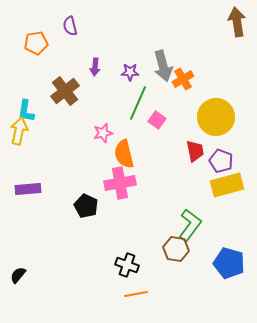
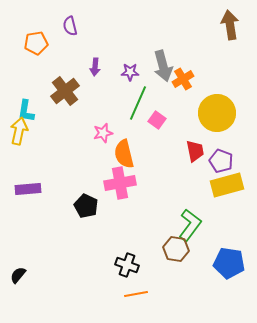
brown arrow: moved 7 px left, 3 px down
yellow circle: moved 1 px right, 4 px up
blue pentagon: rotated 8 degrees counterclockwise
